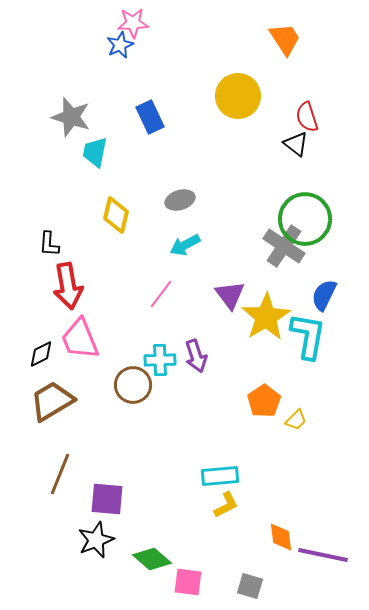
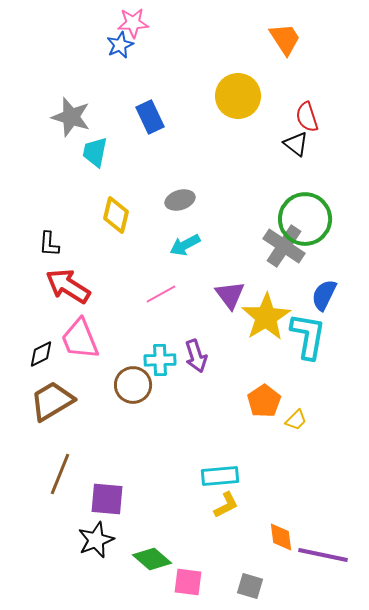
red arrow: rotated 132 degrees clockwise
pink line: rotated 24 degrees clockwise
